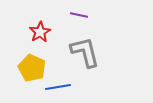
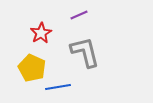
purple line: rotated 36 degrees counterclockwise
red star: moved 1 px right, 1 px down
